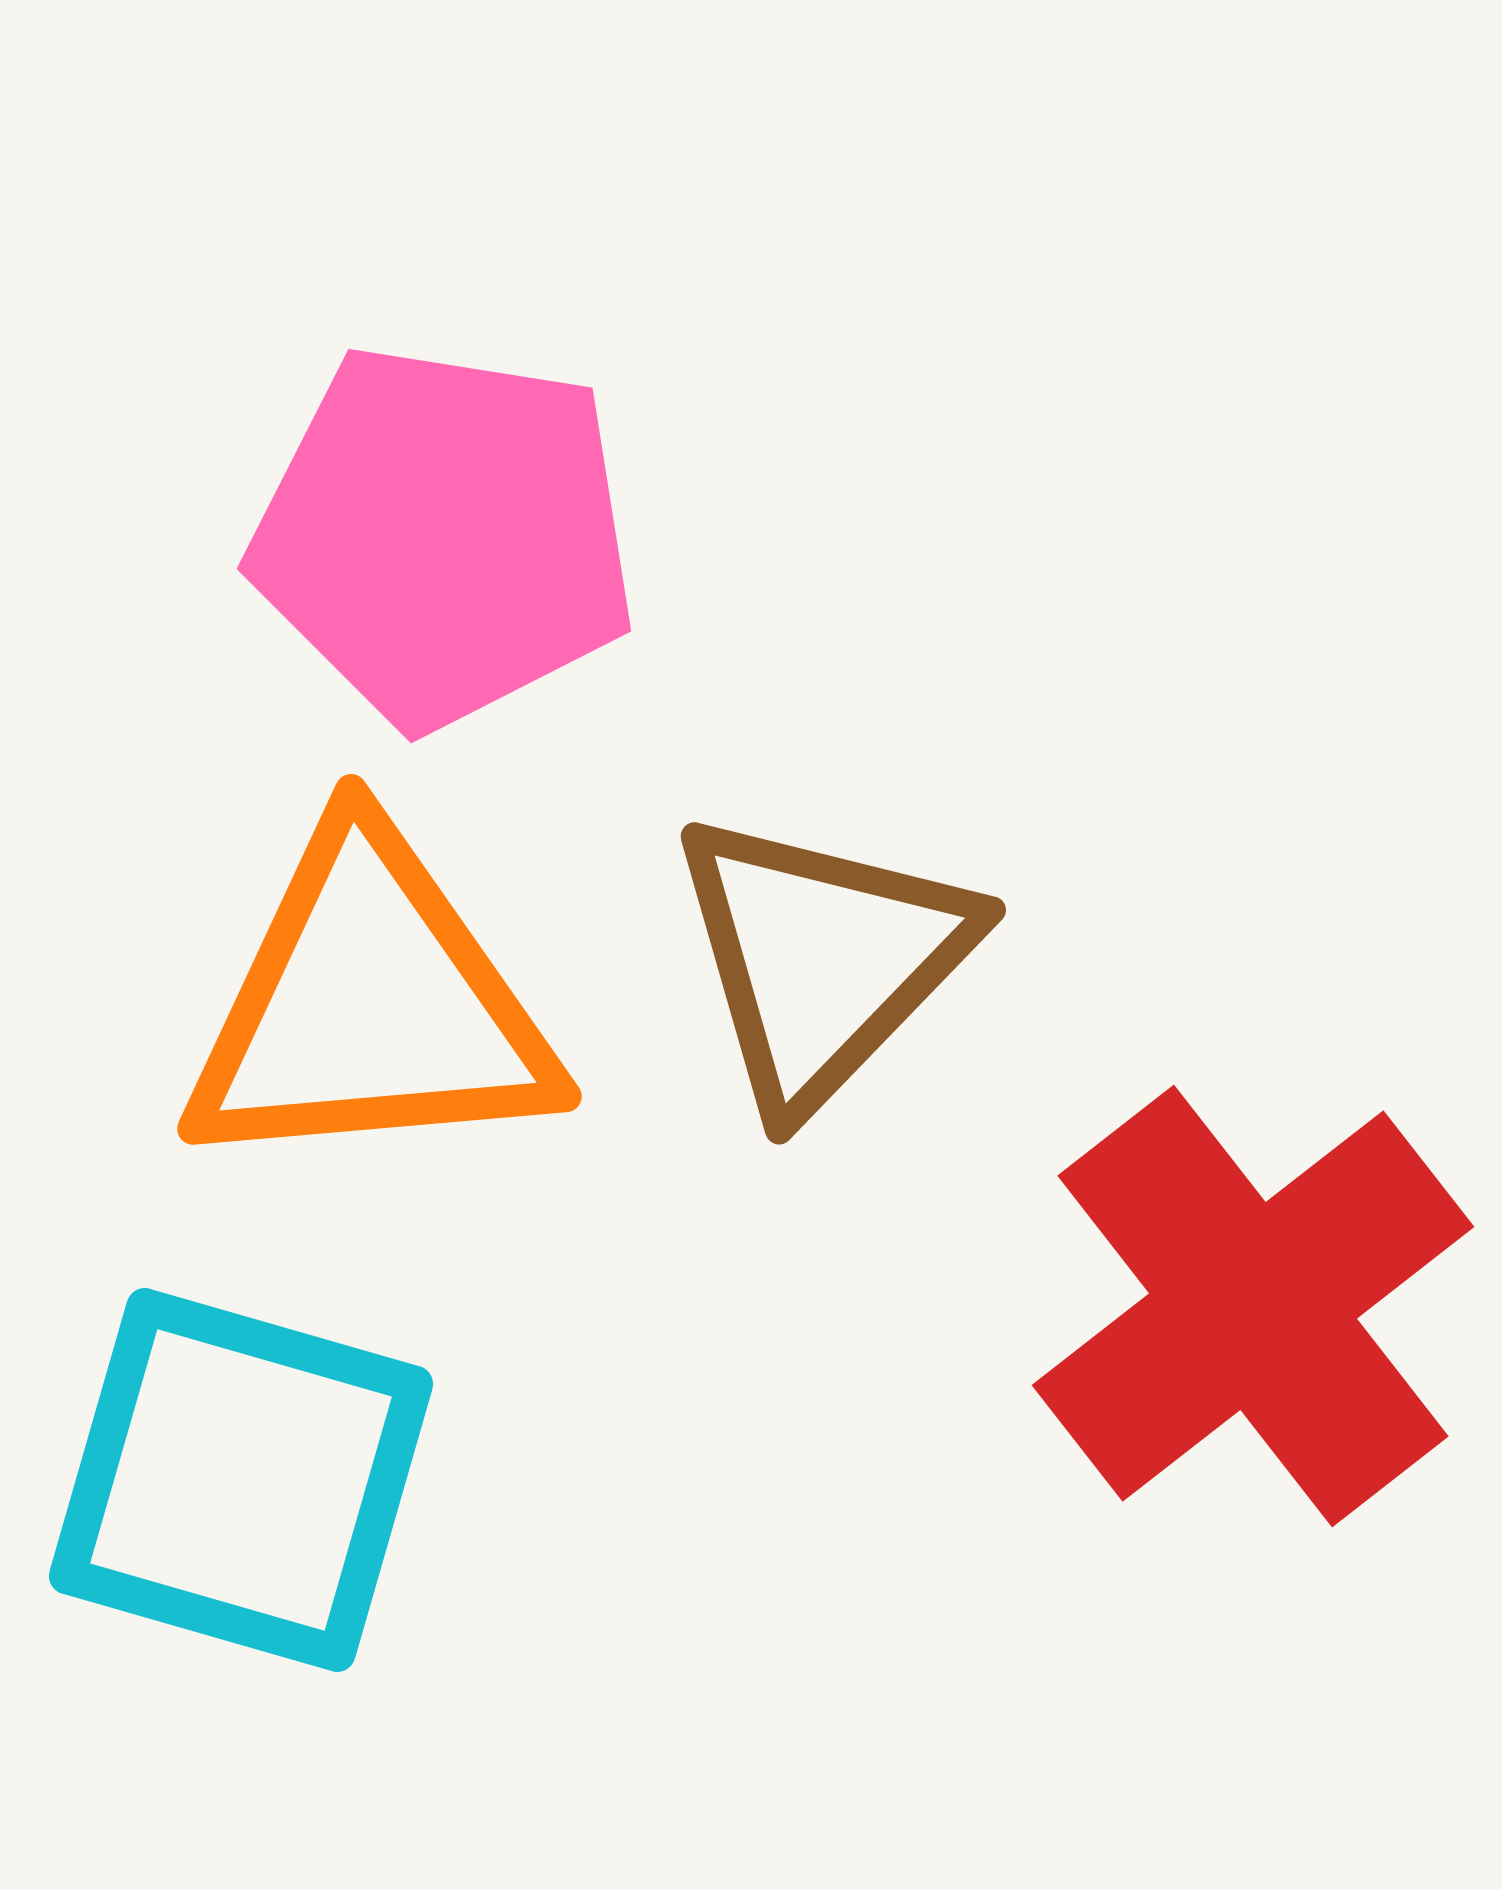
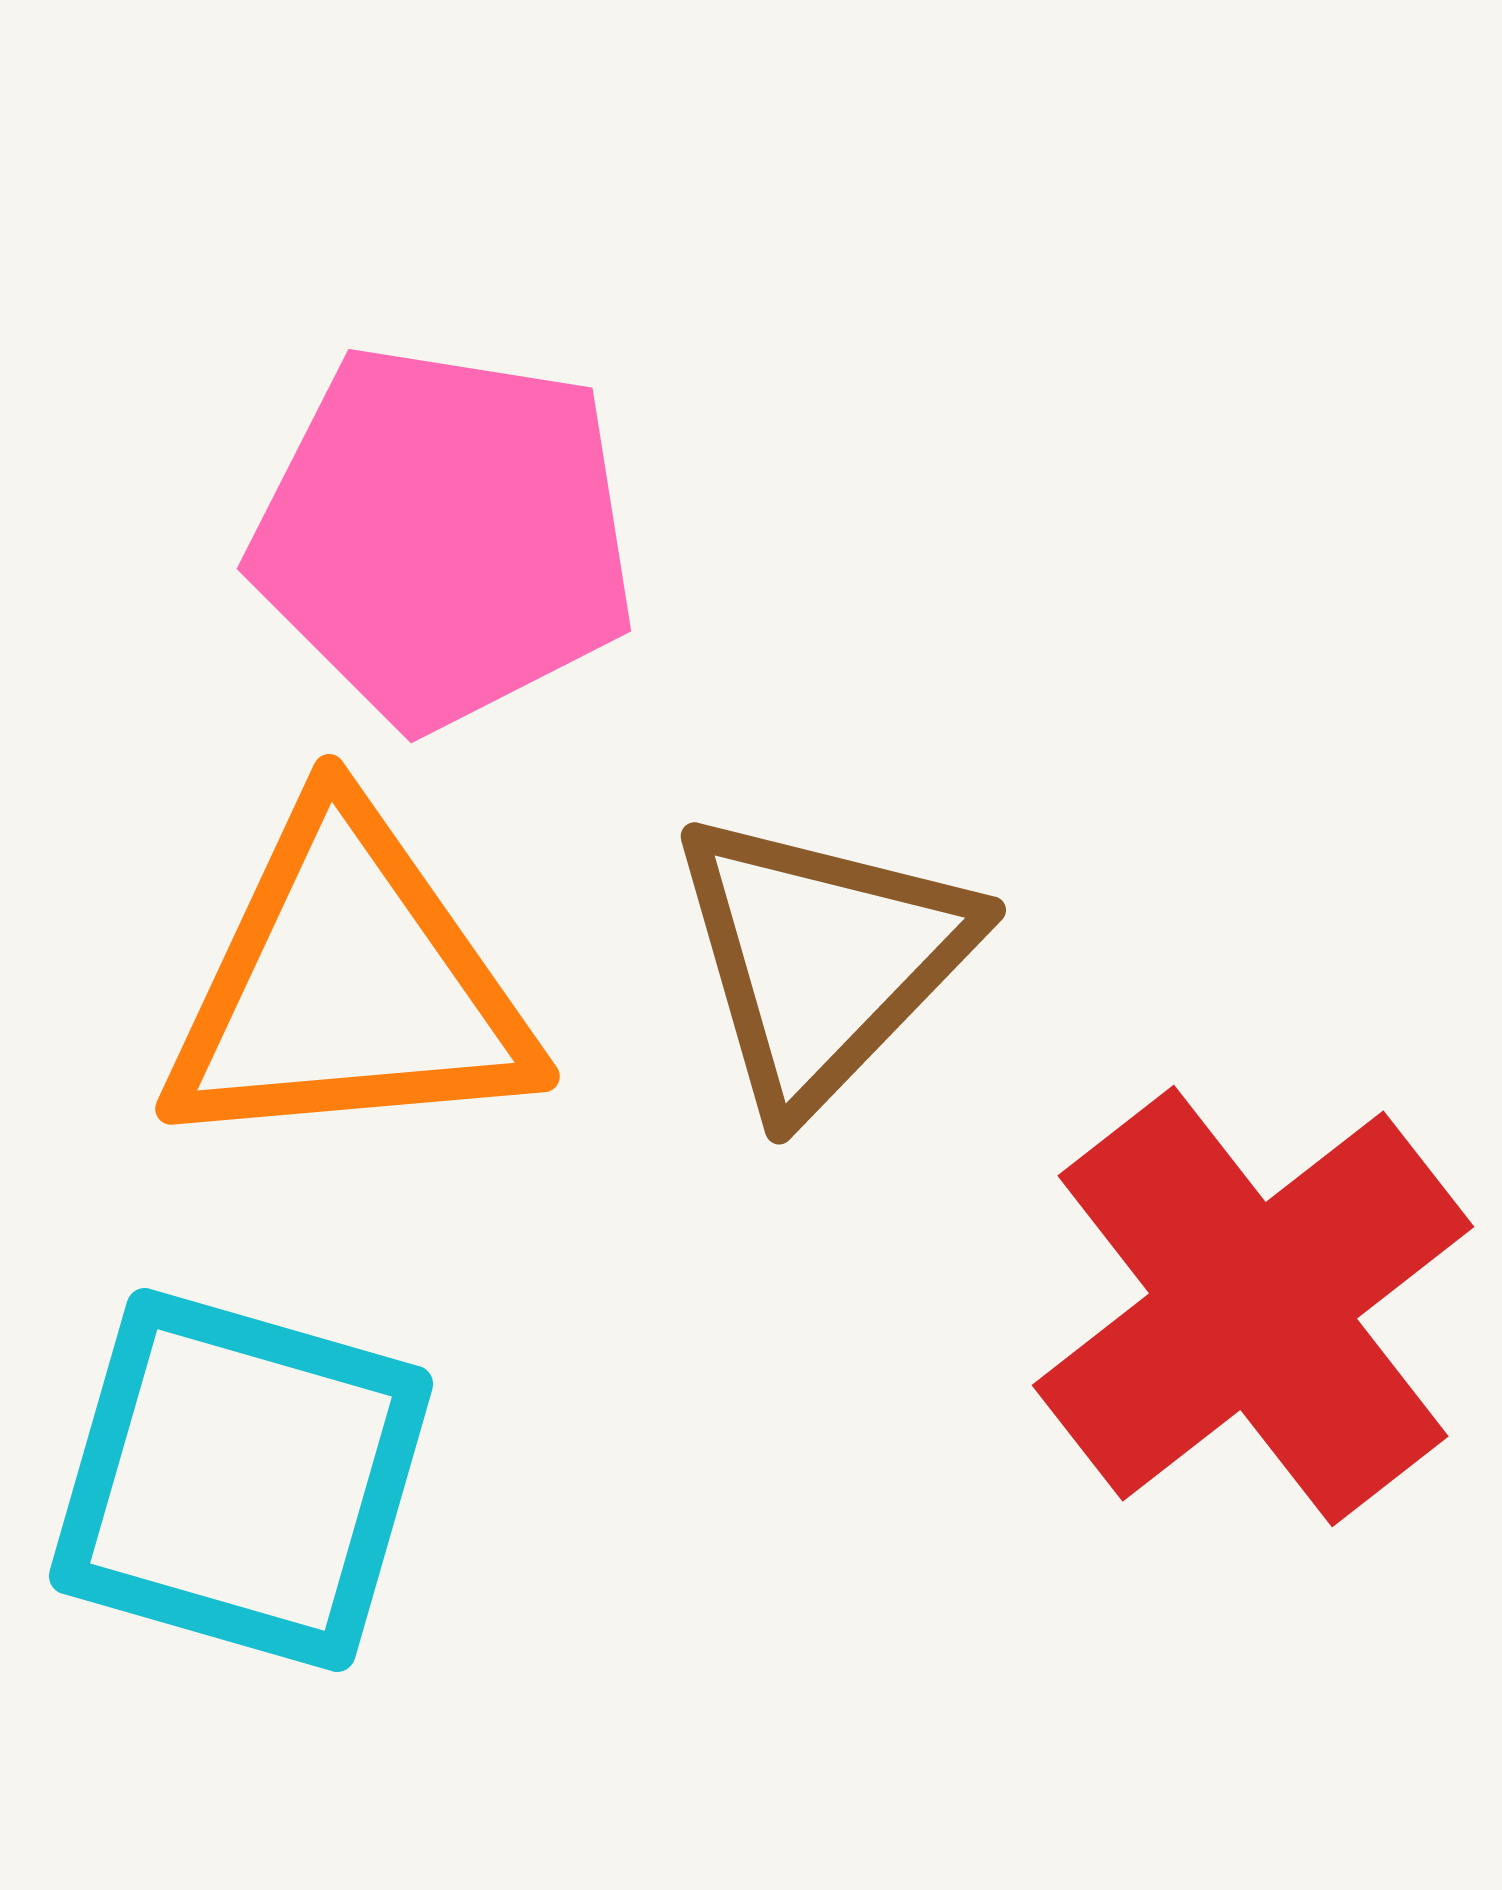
orange triangle: moved 22 px left, 20 px up
